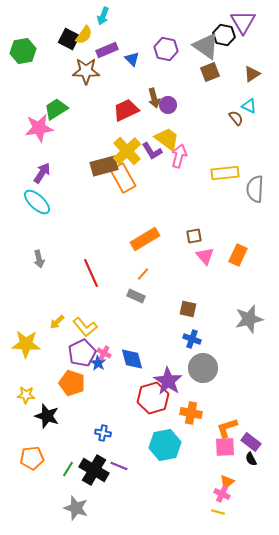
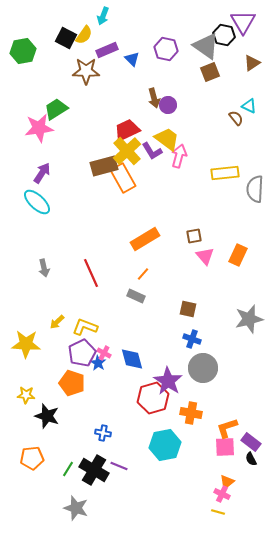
black square at (69, 39): moved 3 px left, 1 px up
brown triangle at (252, 74): moved 11 px up
red trapezoid at (126, 110): moved 1 px right, 20 px down
gray arrow at (39, 259): moved 5 px right, 9 px down
yellow L-shape at (85, 327): rotated 150 degrees clockwise
